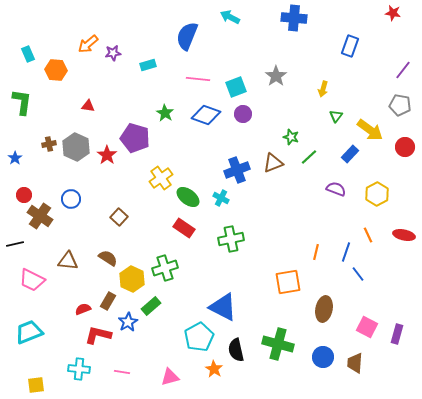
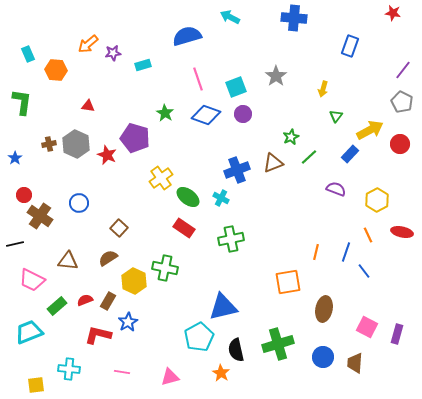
blue semicircle at (187, 36): rotated 52 degrees clockwise
cyan rectangle at (148, 65): moved 5 px left
pink line at (198, 79): rotated 65 degrees clockwise
gray pentagon at (400, 105): moved 2 px right, 3 px up; rotated 15 degrees clockwise
yellow arrow at (370, 130): rotated 64 degrees counterclockwise
green star at (291, 137): rotated 28 degrees clockwise
gray hexagon at (76, 147): moved 3 px up
red circle at (405, 147): moved 5 px left, 3 px up
red star at (107, 155): rotated 12 degrees counterclockwise
yellow hexagon at (377, 194): moved 6 px down
blue circle at (71, 199): moved 8 px right, 4 px down
brown square at (119, 217): moved 11 px down
red ellipse at (404, 235): moved 2 px left, 3 px up
brown semicircle at (108, 258): rotated 66 degrees counterclockwise
green cross at (165, 268): rotated 30 degrees clockwise
blue line at (358, 274): moved 6 px right, 3 px up
yellow hexagon at (132, 279): moved 2 px right, 2 px down
green rectangle at (151, 306): moved 94 px left
blue triangle at (223, 307): rotated 40 degrees counterclockwise
red semicircle at (83, 309): moved 2 px right, 9 px up
green cross at (278, 344): rotated 32 degrees counterclockwise
cyan cross at (79, 369): moved 10 px left
orange star at (214, 369): moved 7 px right, 4 px down
